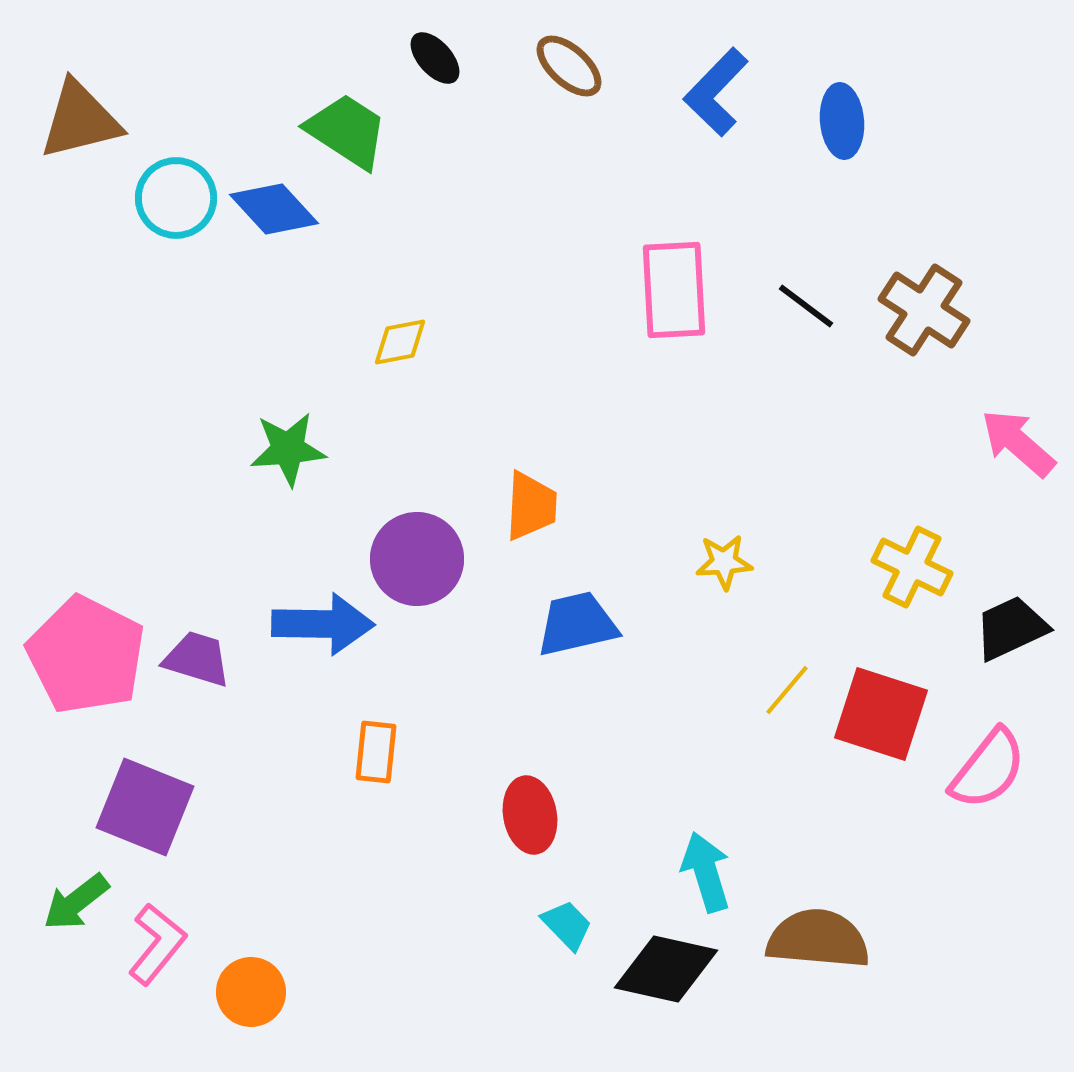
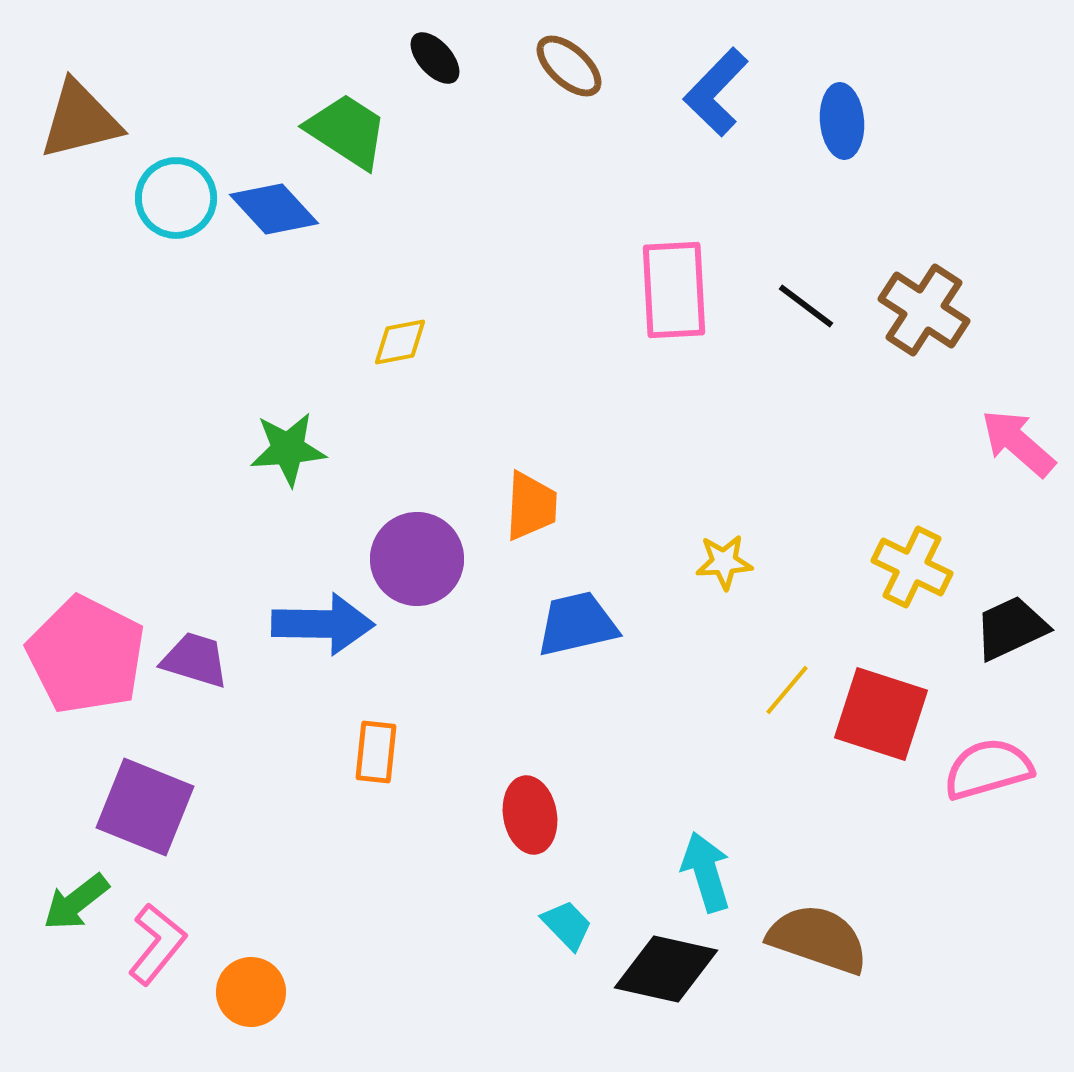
purple trapezoid: moved 2 px left, 1 px down
pink semicircle: rotated 144 degrees counterclockwise
brown semicircle: rotated 14 degrees clockwise
